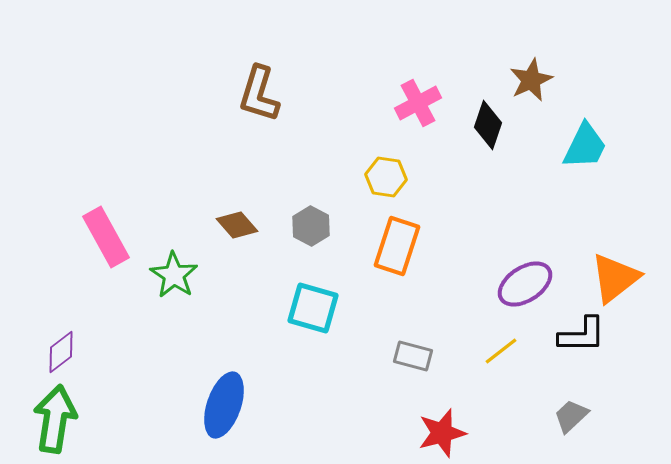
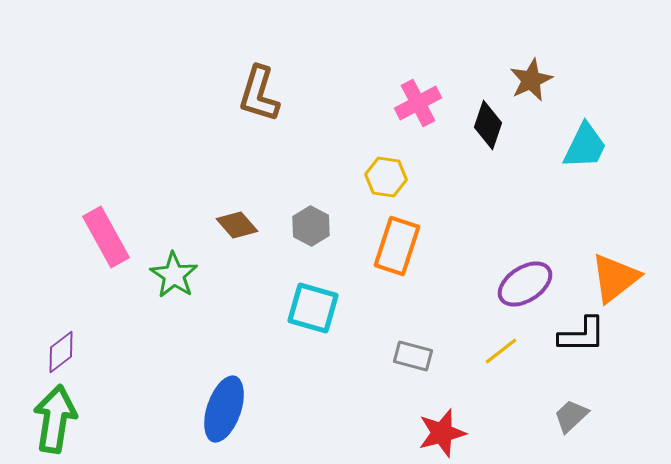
blue ellipse: moved 4 px down
